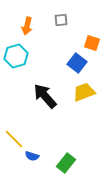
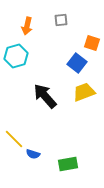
blue semicircle: moved 1 px right, 2 px up
green rectangle: moved 2 px right, 1 px down; rotated 42 degrees clockwise
